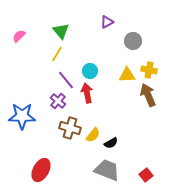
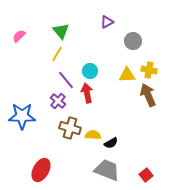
yellow semicircle: rotated 126 degrees counterclockwise
